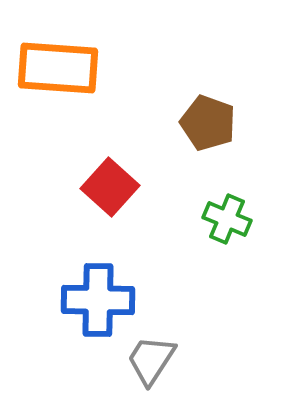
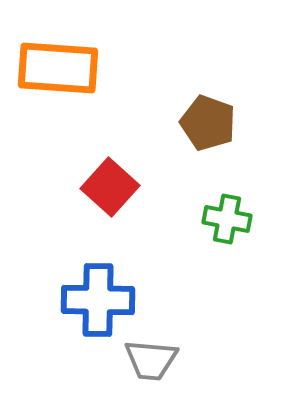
green cross: rotated 12 degrees counterclockwise
gray trapezoid: rotated 118 degrees counterclockwise
